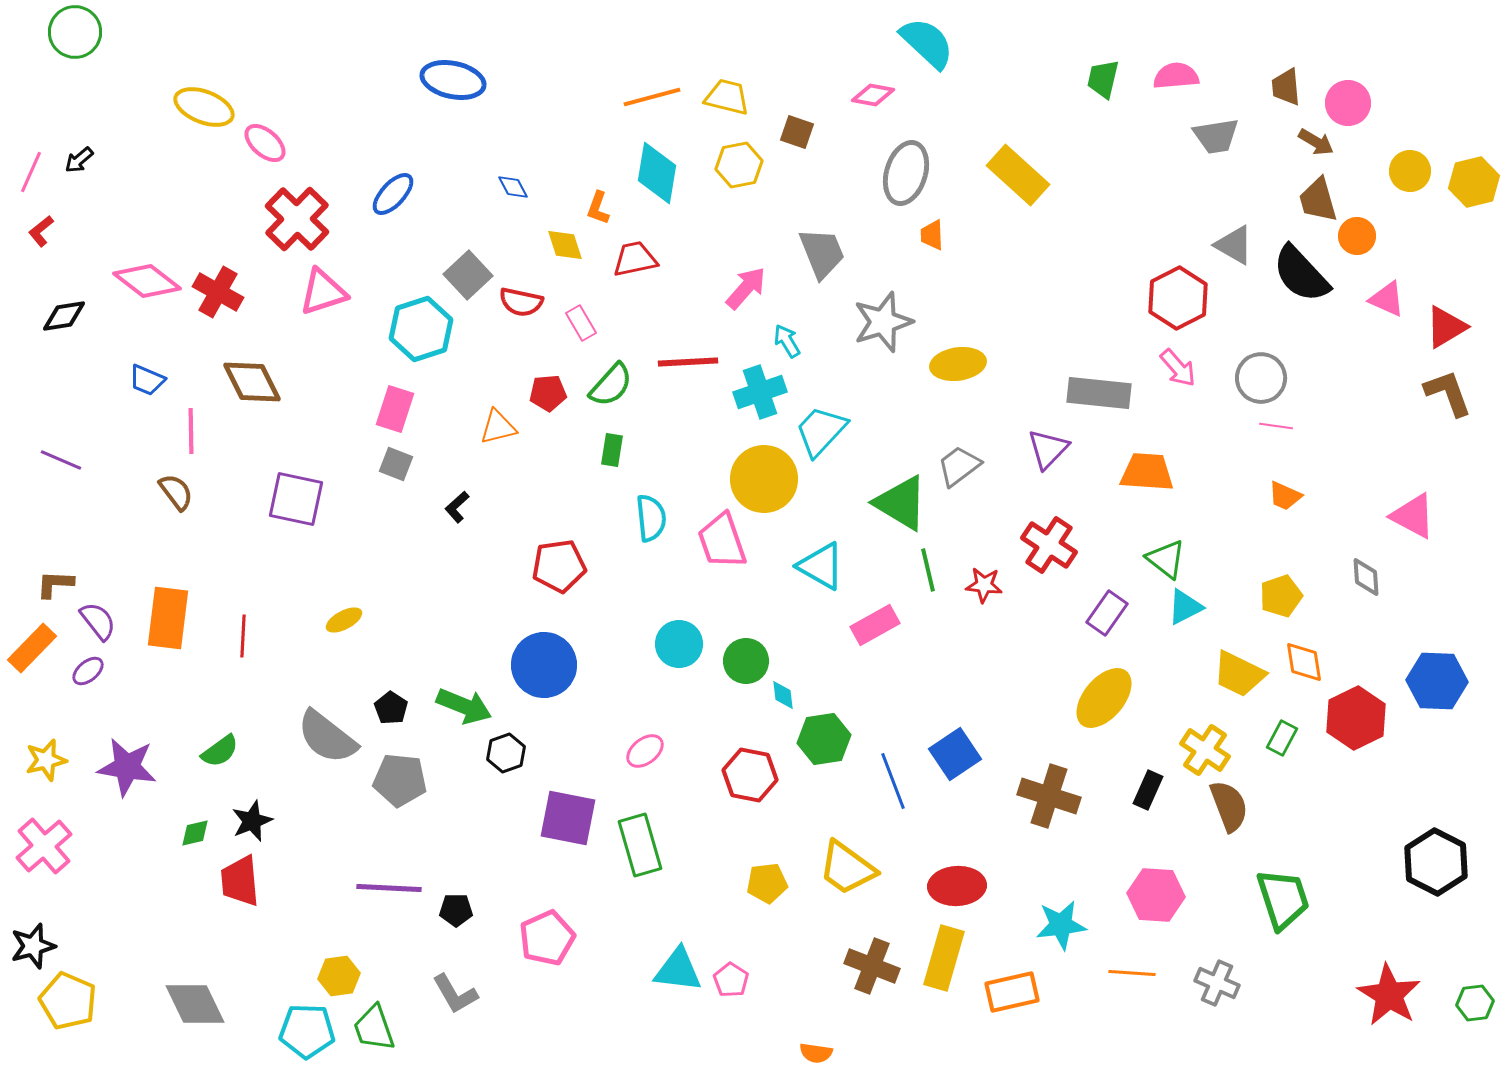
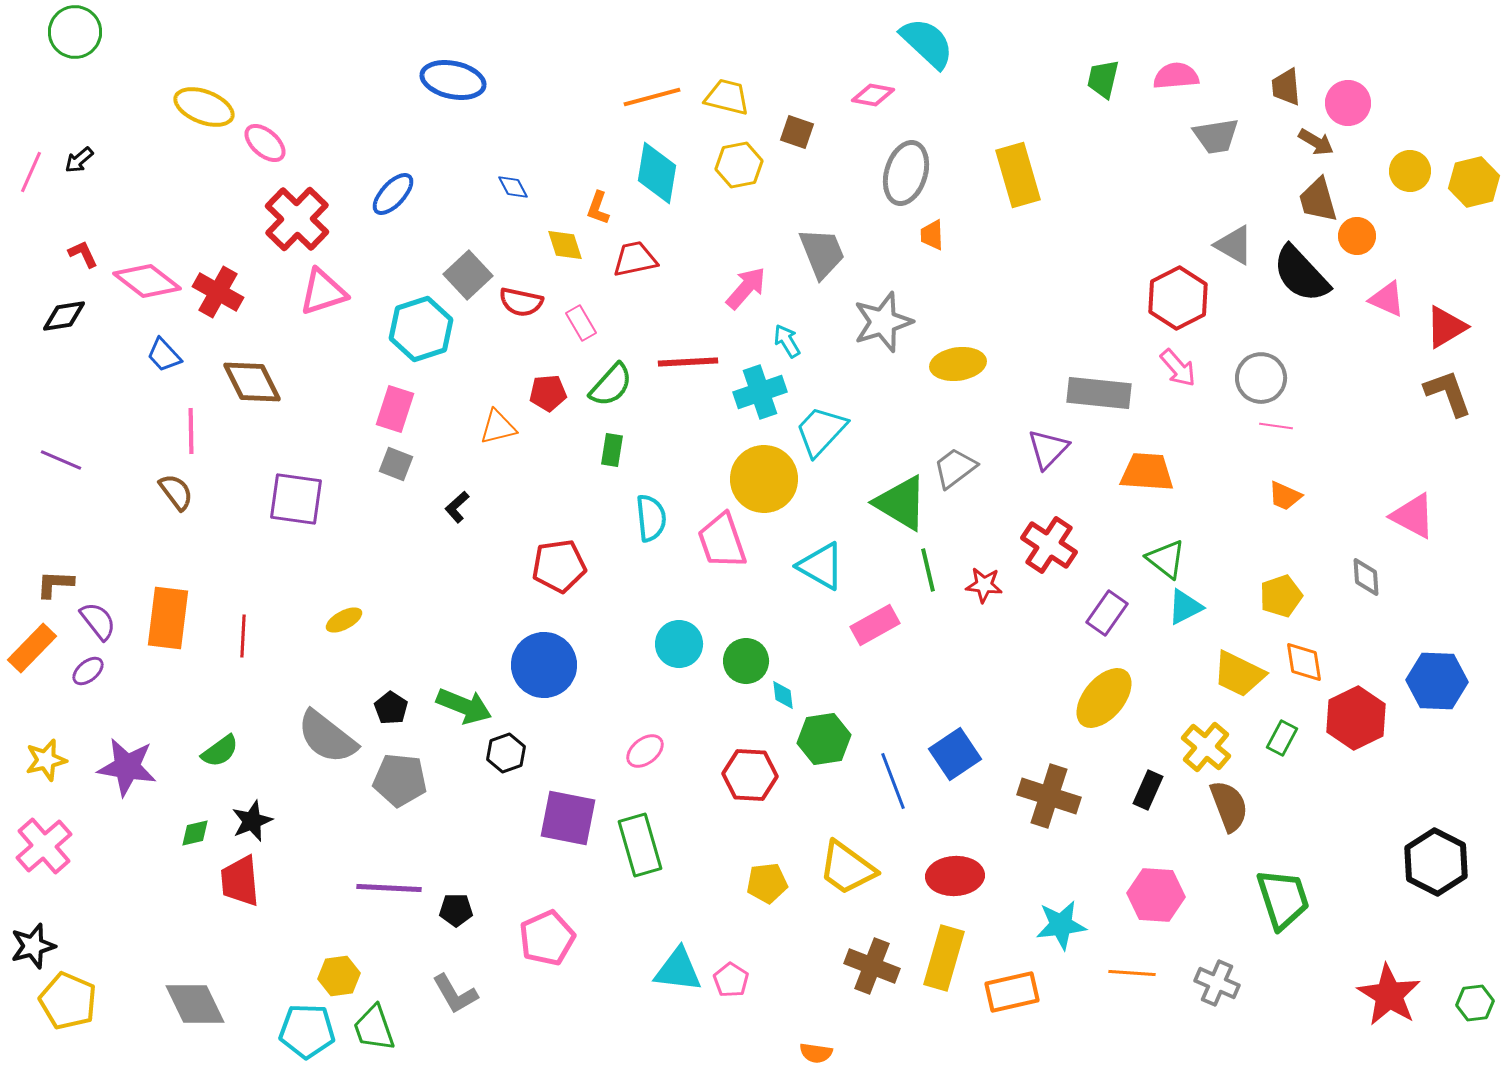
yellow rectangle at (1018, 175): rotated 32 degrees clockwise
red L-shape at (41, 231): moved 42 px right, 23 px down; rotated 104 degrees clockwise
blue trapezoid at (147, 380): moved 17 px right, 25 px up; rotated 24 degrees clockwise
gray trapezoid at (959, 466): moved 4 px left, 2 px down
purple square at (296, 499): rotated 4 degrees counterclockwise
yellow cross at (1205, 750): moved 1 px right, 3 px up; rotated 6 degrees clockwise
red hexagon at (750, 775): rotated 8 degrees counterclockwise
red ellipse at (957, 886): moved 2 px left, 10 px up
